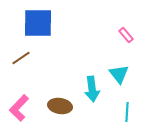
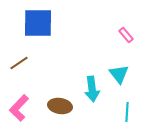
brown line: moved 2 px left, 5 px down
